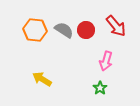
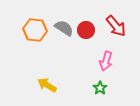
gray semicircle: moved 2 px up
yellow arrow: moved 5 px right, 6 px down
